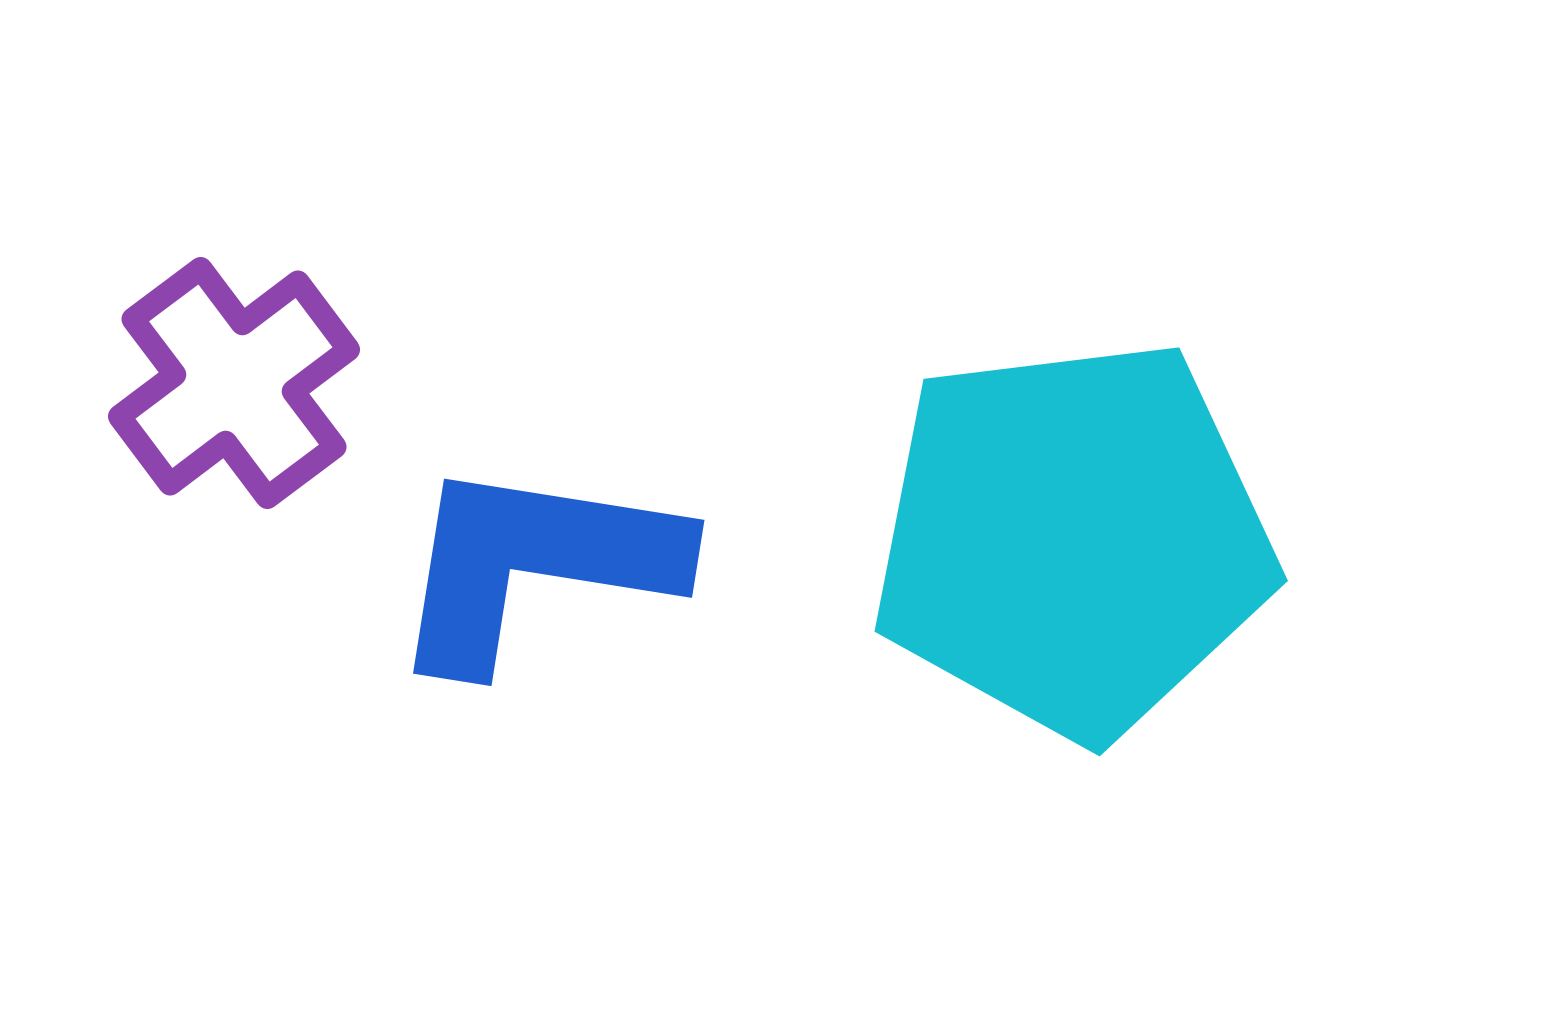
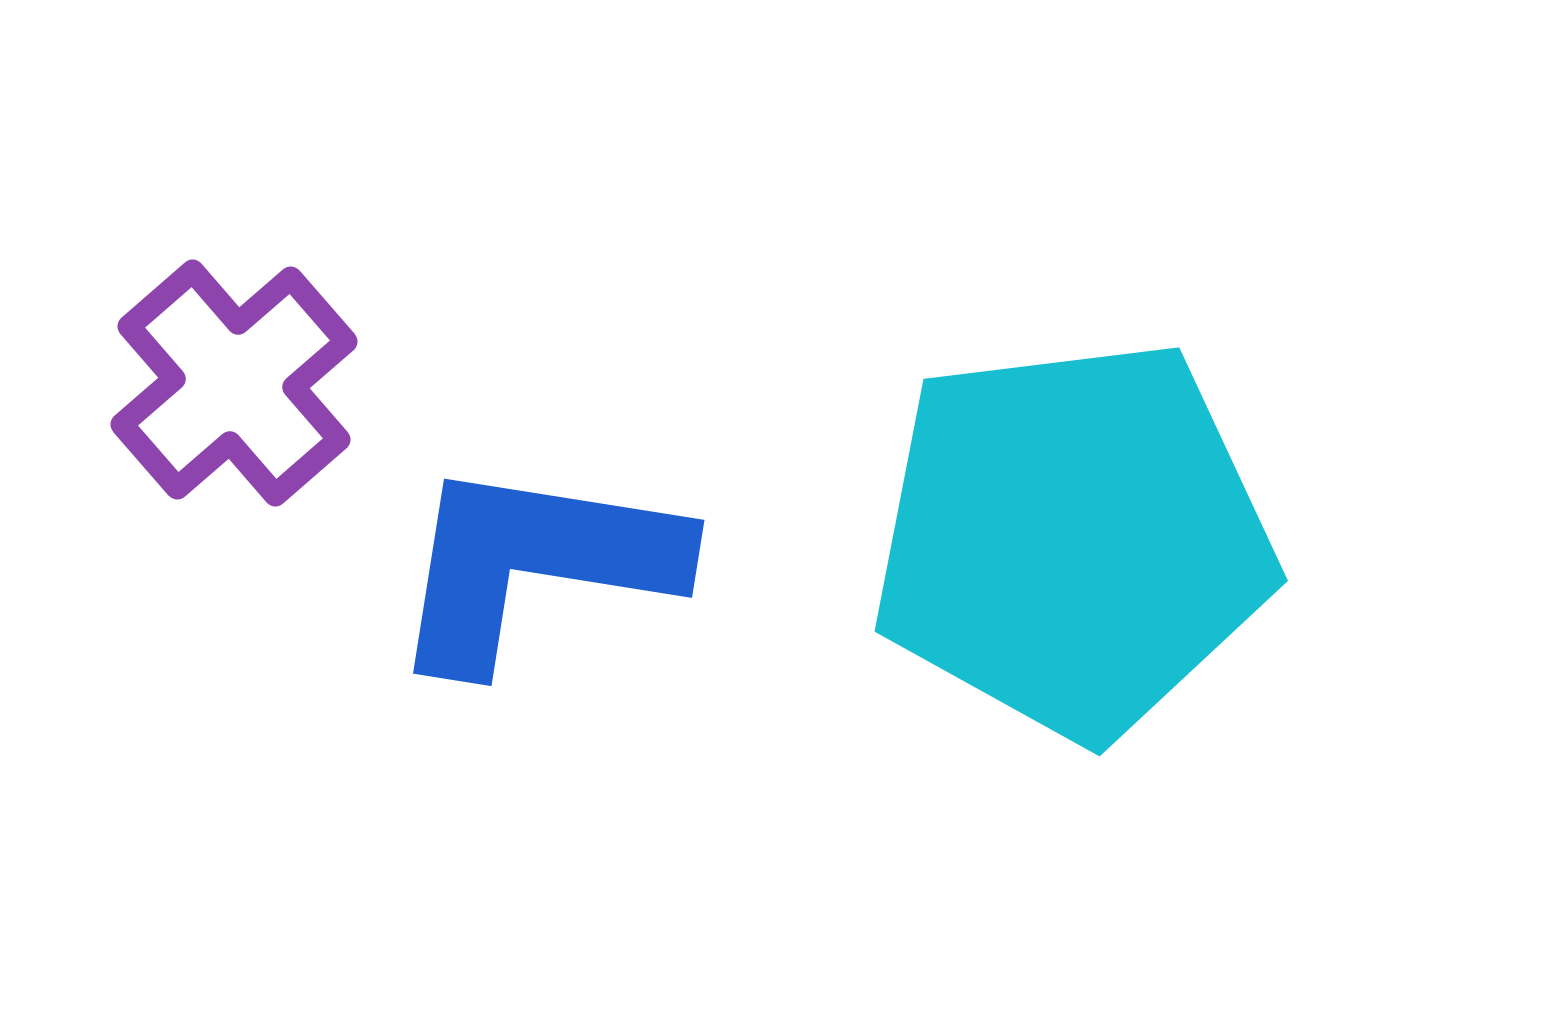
purple cross: rotated 4 degrees counterclockwise
